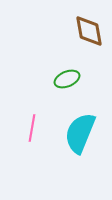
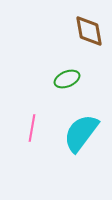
cyan semicircle: moved 1 px right; rotated 15 degrees clockwise
